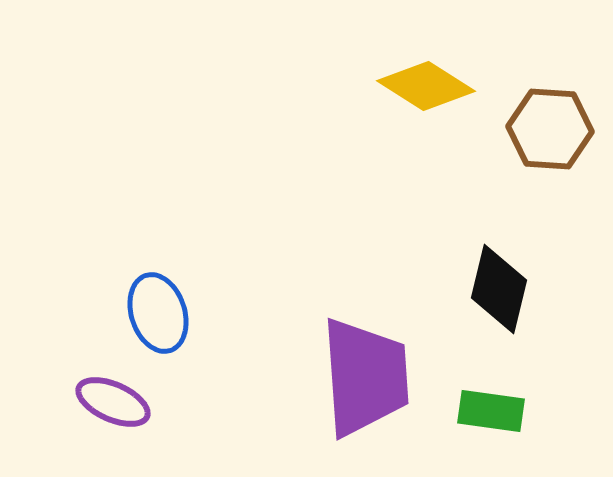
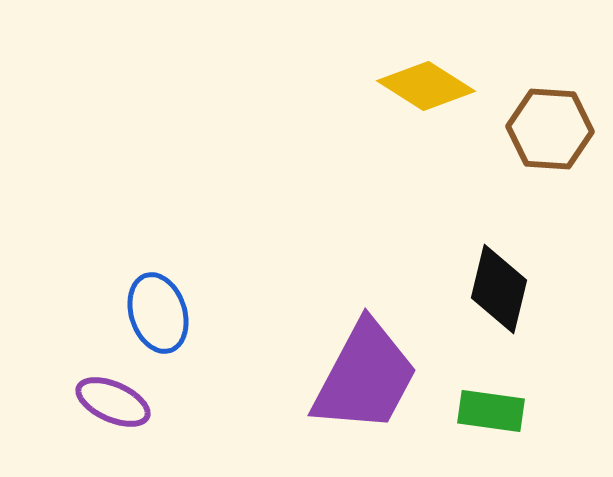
purple trapezoid: rotated 32 degrees clockwise
